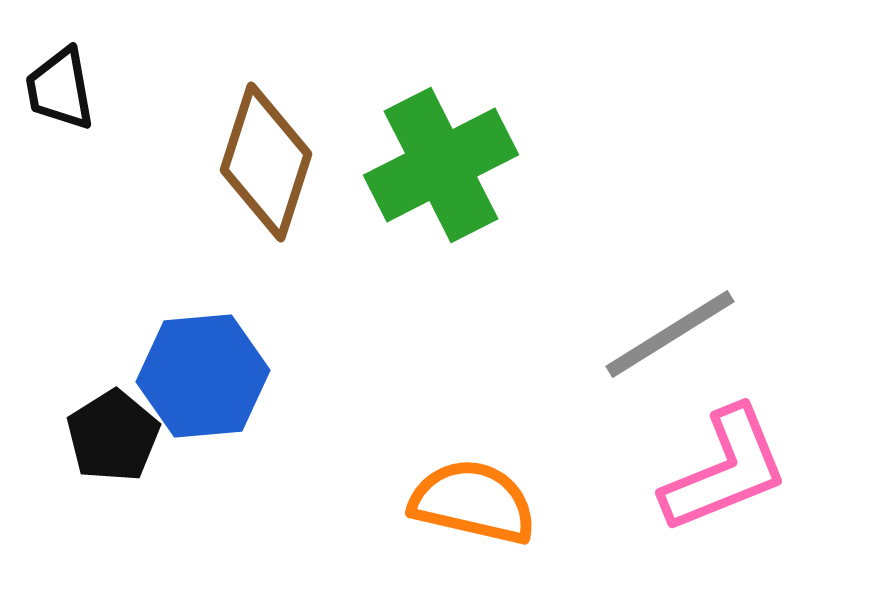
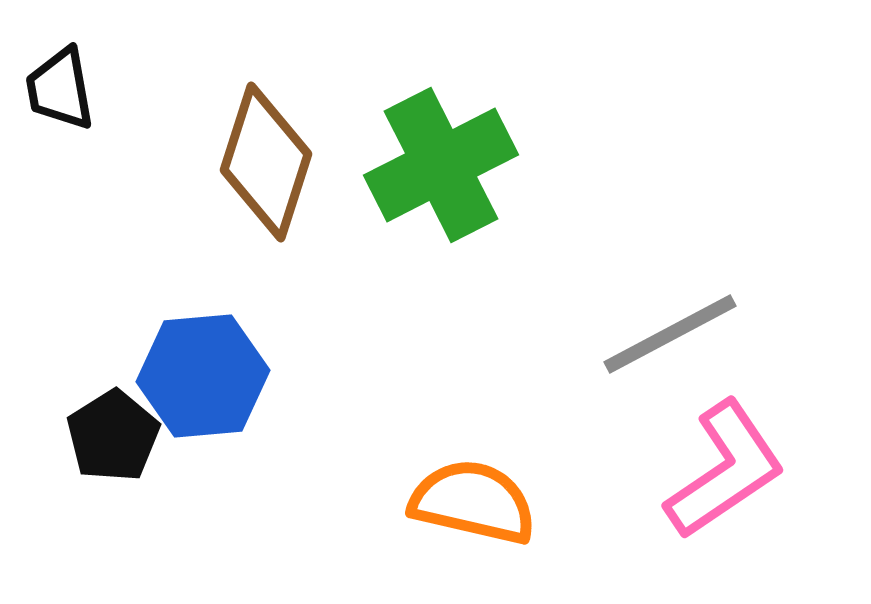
gray line: rotated 4 degrees clockwise
pink L-shape: rotated 12 degrees counterclockwise
